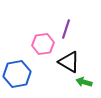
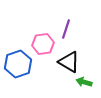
blue hexagon: moved 1 px right, 10 px up; rotated 8 degrees counterclockwise
